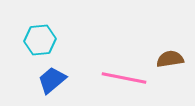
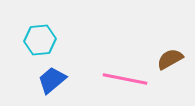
brown semicircle: rotated 20 degrees counterclockwise
pink line: moved 1 px right, 1 px down
